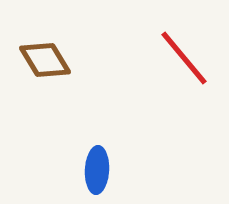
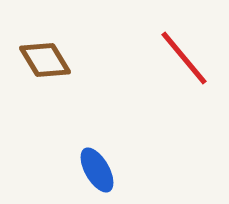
blue ellipse: rotated 33 degrees counterclockwise
